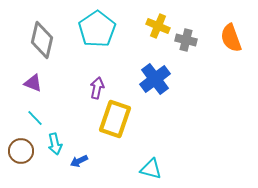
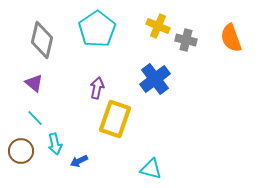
purple triangle: moved 1 px right; rotated 18 degrees clockwise
